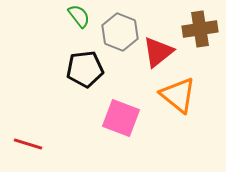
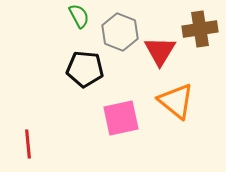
green semicircle: rotated 10 degrees clockwise
red triangle: moved 2 px right, 1 px up; rotated 20 degrees counterclockwise
black pentagon: rotated 12 degrees clockwise
orange triangle: moved 2 px left, 6 px down
pink square: rotated 33 degrees counterclockwise
red line: rotated 68 degrees clockwise
